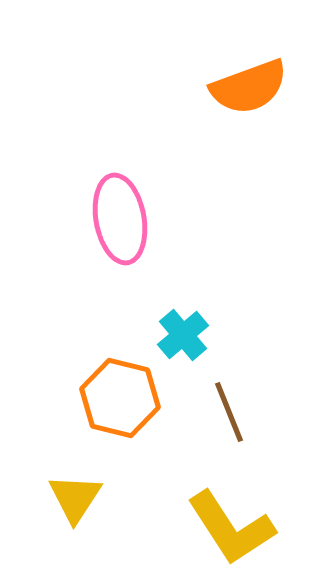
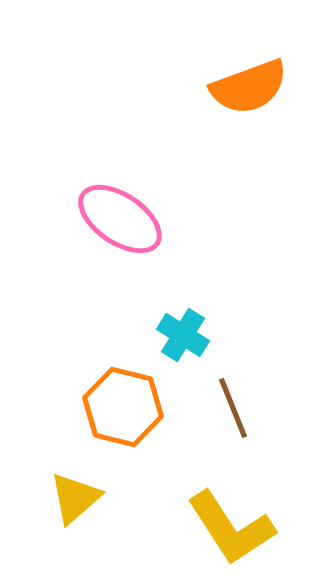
pink ellipse: rotated 46 degrees counterclockwise
cyan cross: rotated 18 degrees counterclockwise
orange hexagon: moved 3 px right, 9 px down
brown line: moved 4 px right, 4 px up
yellow triangle: rotated 16 degrees clockwise
